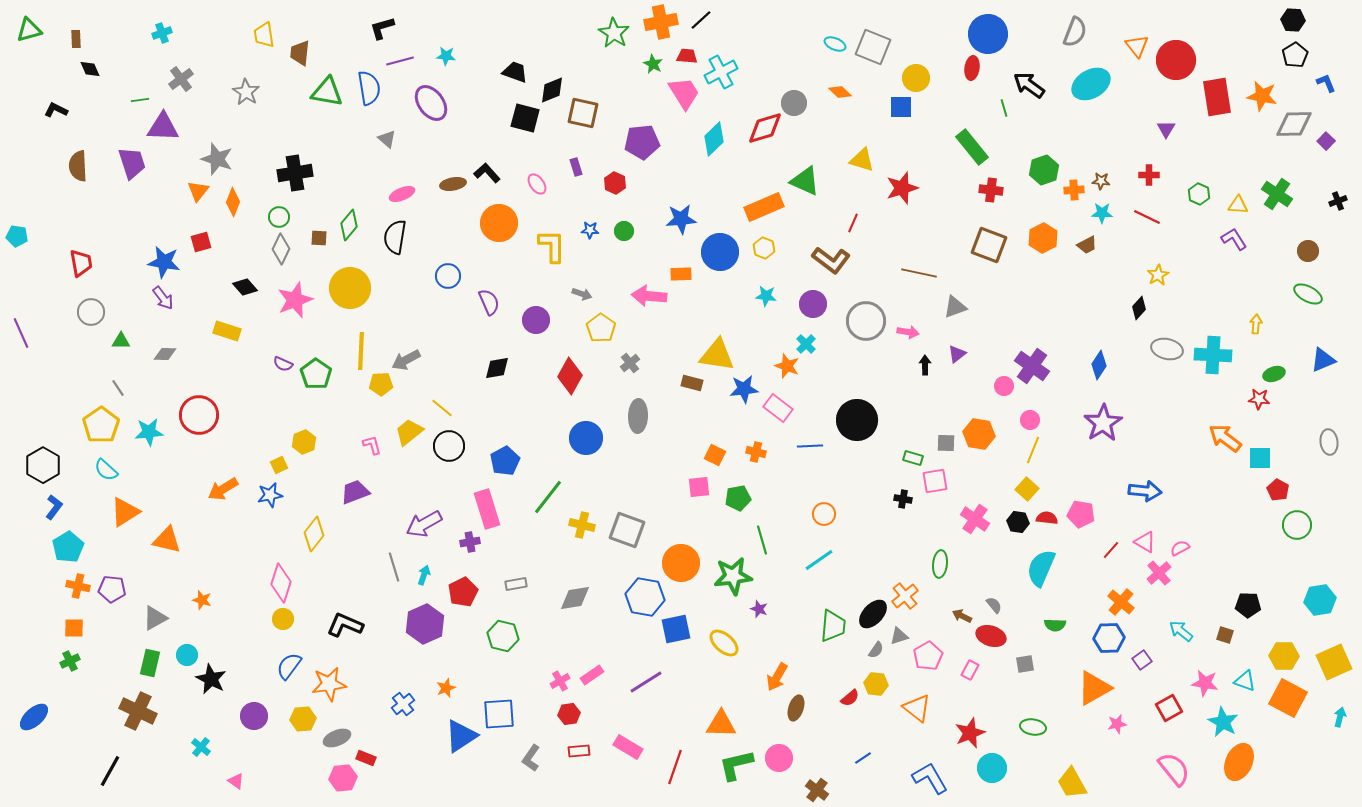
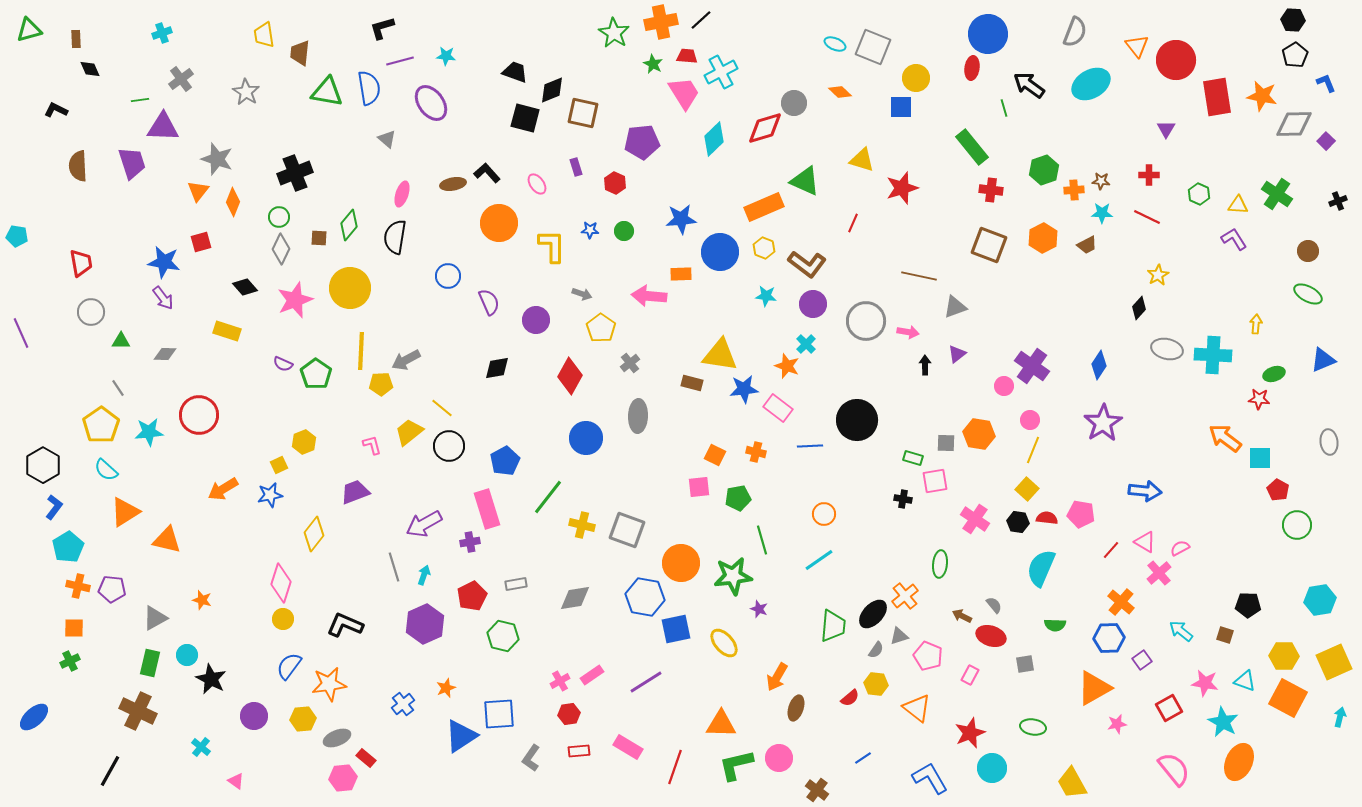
black cross at (295, 173): rotated 12 degrees counterclockwise
pink ellipse at (402, 194): rotated 50 degrees counterclockwise
brown L-shape at (831, 260): moved 24 px left, 4 px down
brown line at (919, 273): moved 3 px down
yellow triangle at (717, 355): moved 3 px right
red pentagon at (463, 592): moved 9 px right, 4 px down
yellow ellipse at (724, 643): rotated 8 degrees clockwise
pink pentagon at (928, 656): rotated 20 degrees counterclockwise
pink rectangle at (970, 670): moved 5 px down
red rectangle at (366, 758): rotated 18 degrees clockwise
